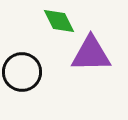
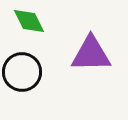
green diamond: moved 30 px left
